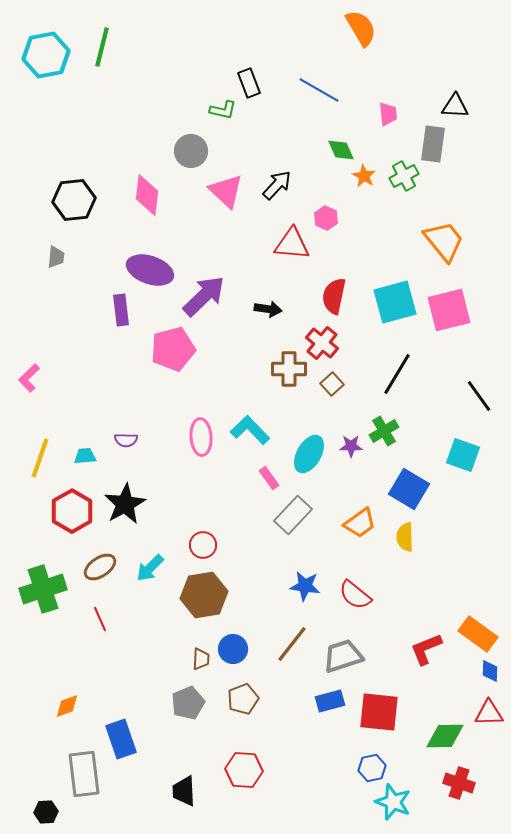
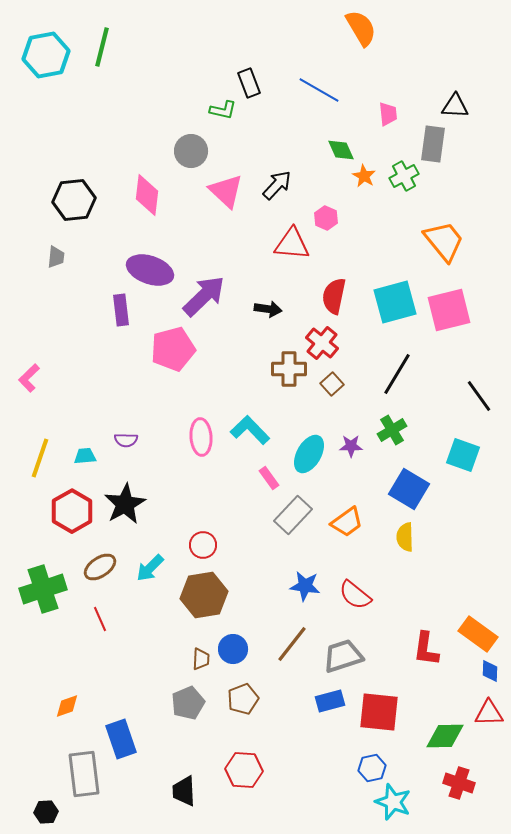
green cross at (384, 431): moved 8 px right, 1 px up
orange trapezoid at (360, 523): moved 13 px left, 1 px up
red L-shape at (426, 649): rotated 60 degrees counterclockwise
